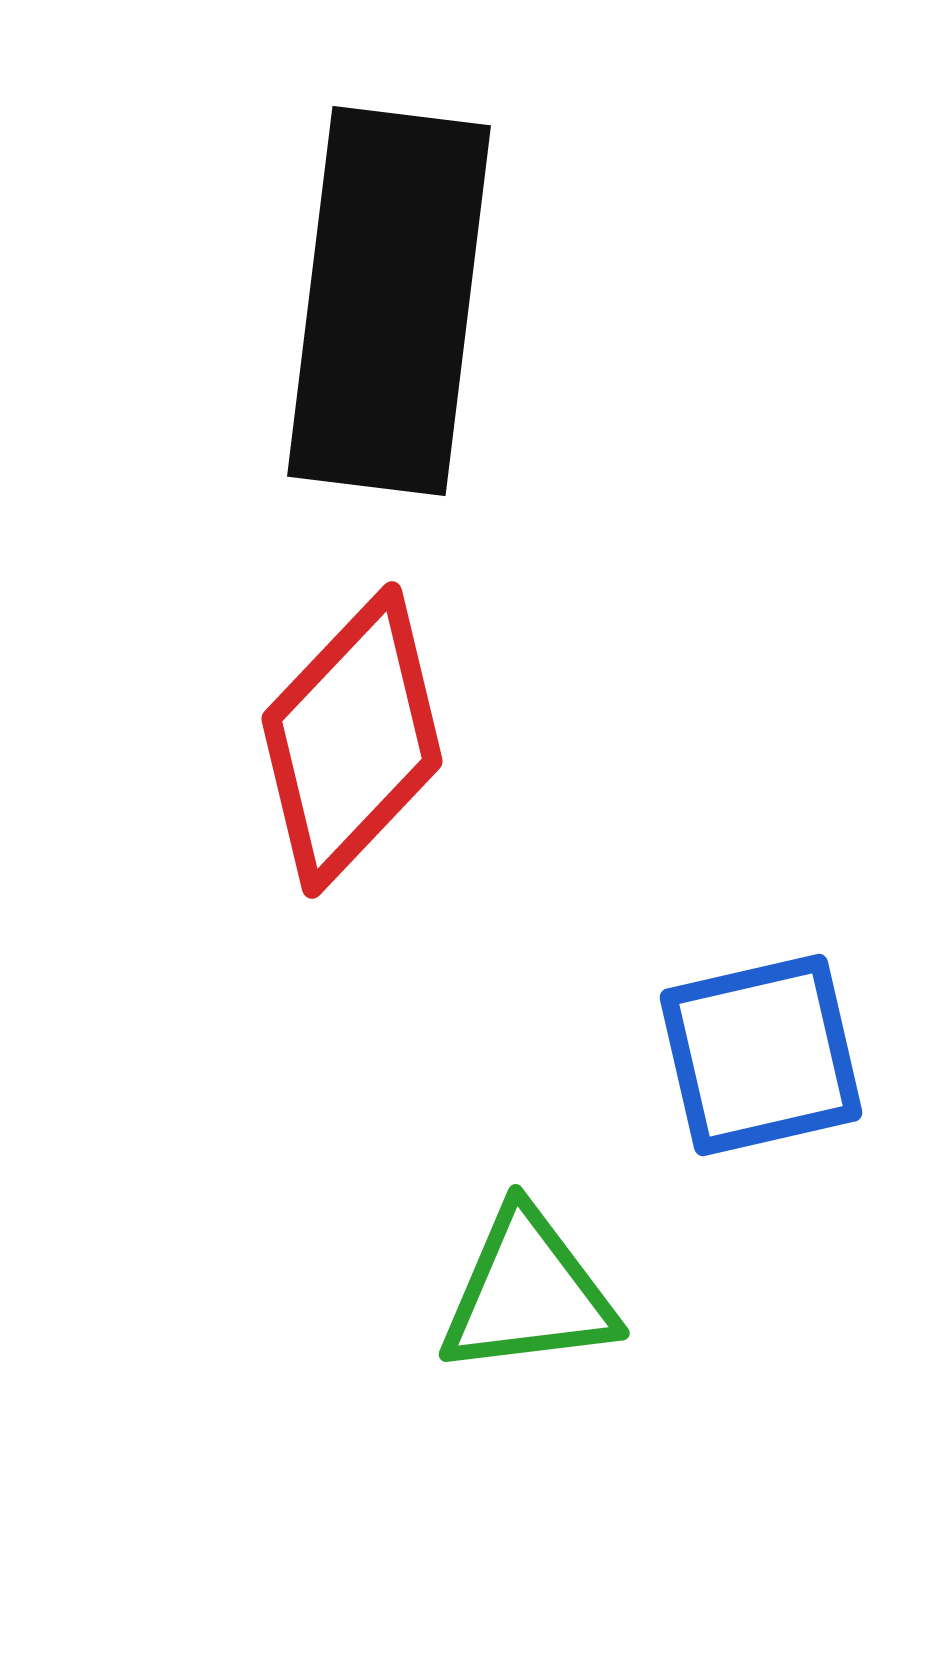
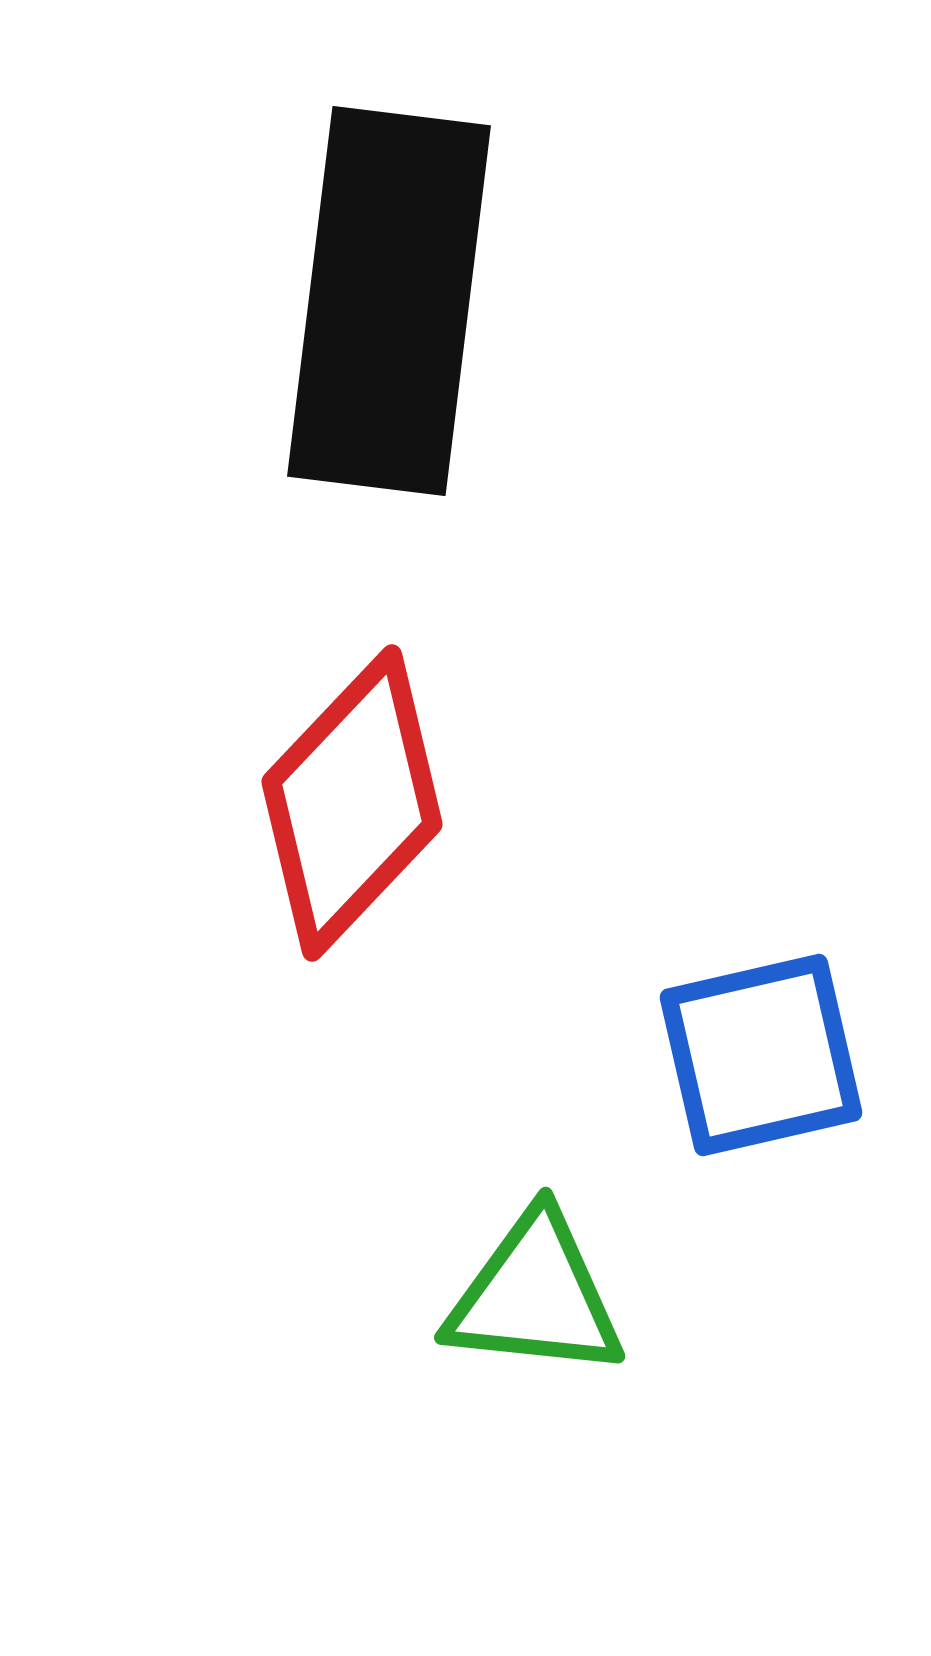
red diamond: moved 63 px down
green triangle: moved 7 px right, 3 px down; rotated 13 degrees clockwise
